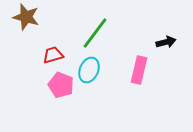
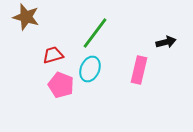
cyan ellipse: moved 1 px right, 1 px up
